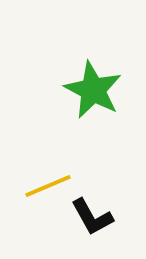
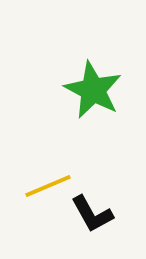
black L-shape: moved 3 px up
